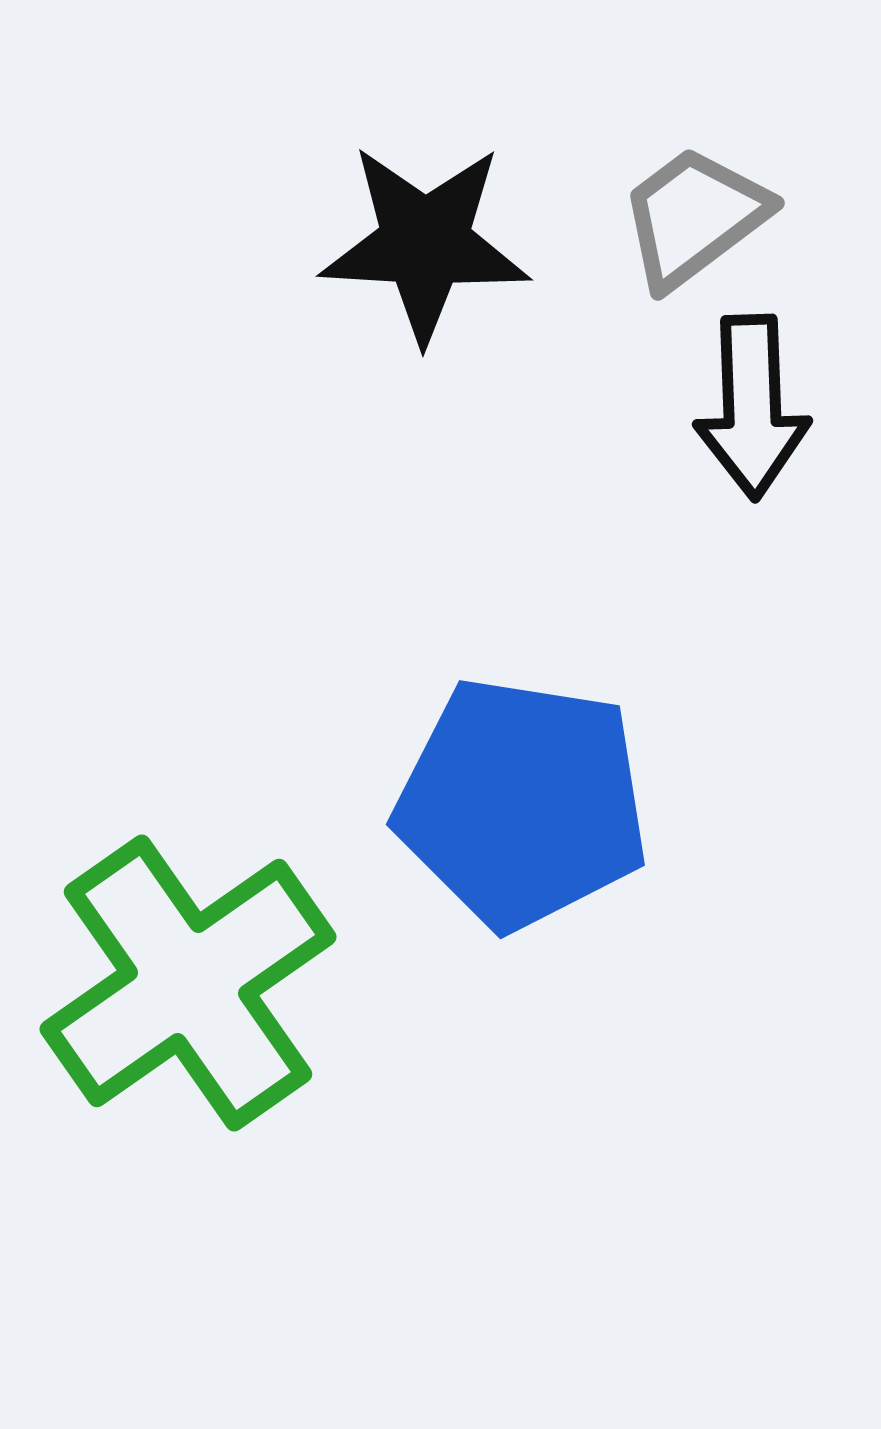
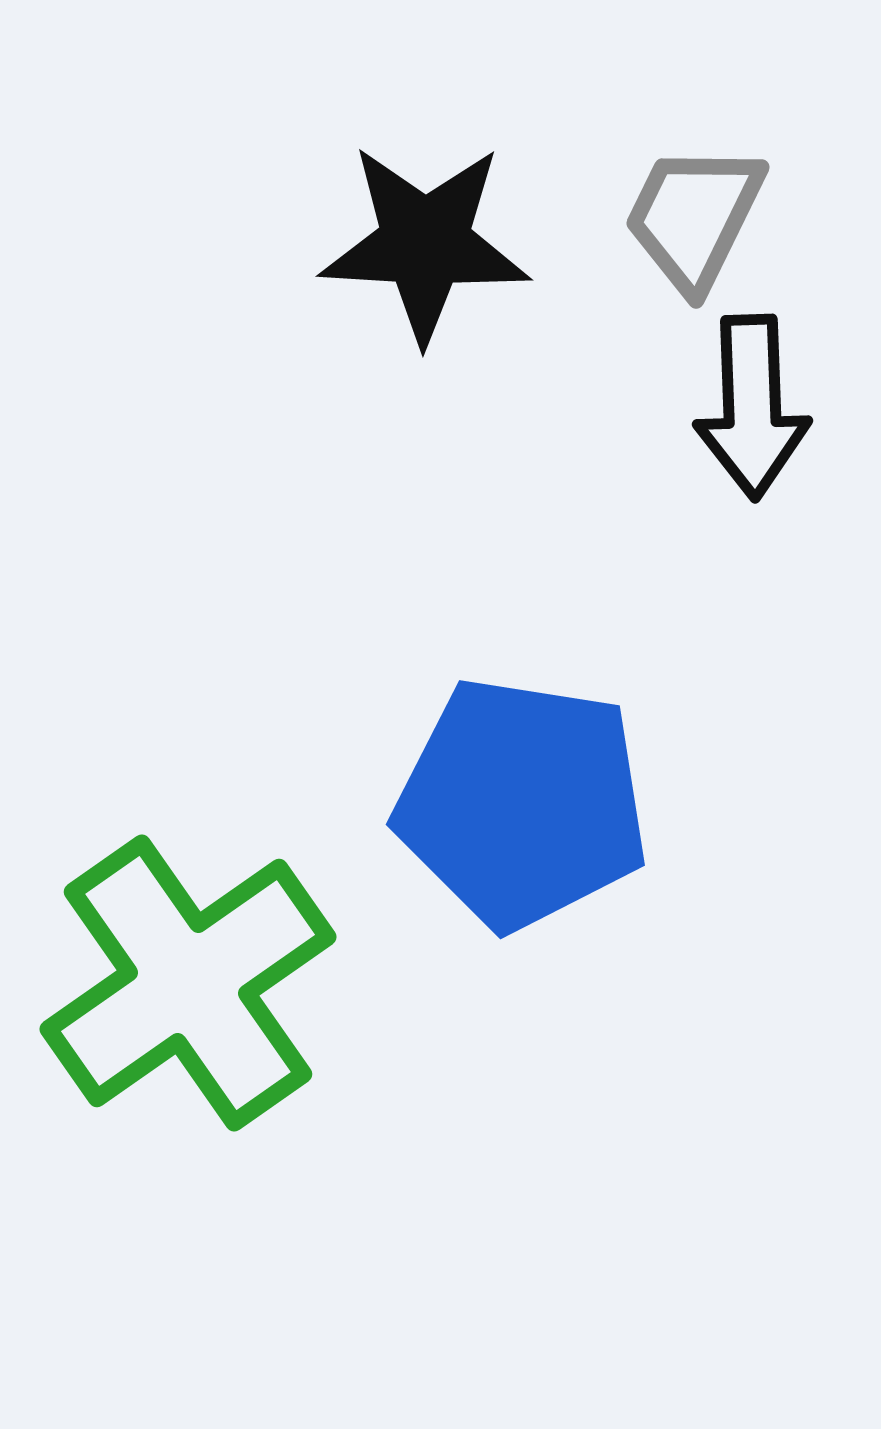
gray trapezoid: rotated 27 degrees counterclockwise
